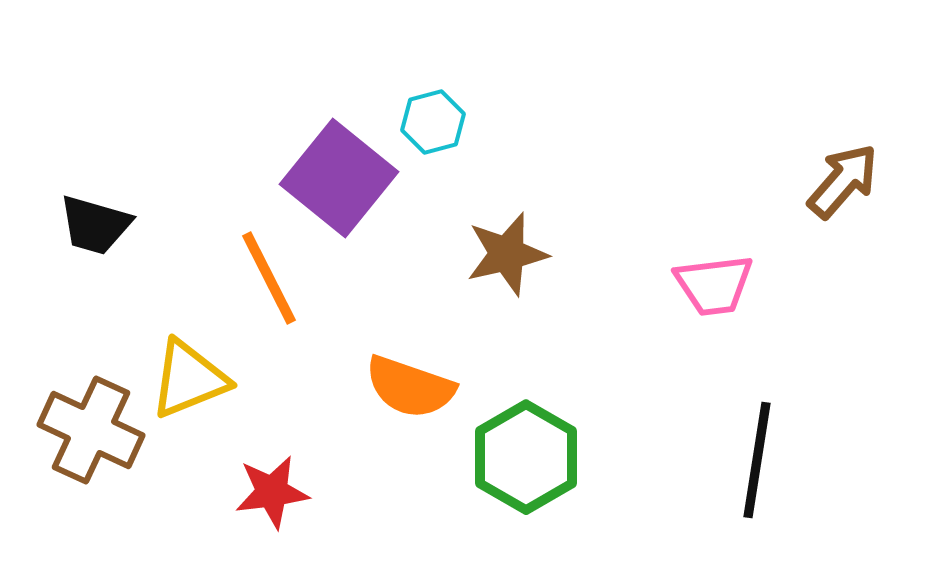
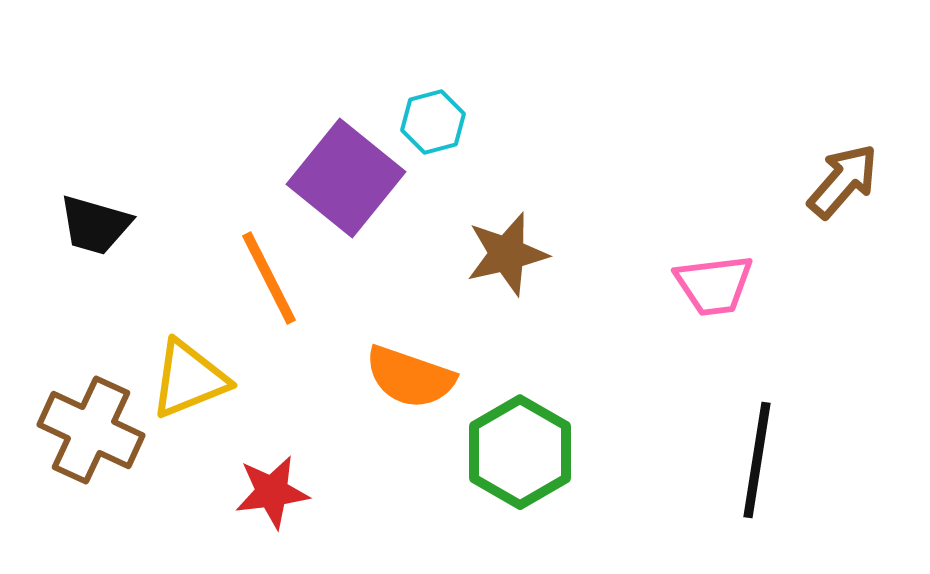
purple square: moved 7 px right
orange semicircle: moved 10 px up
green hexagon: moved 6 px left, 5 px up
